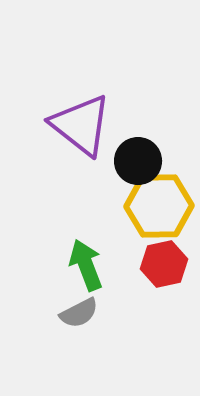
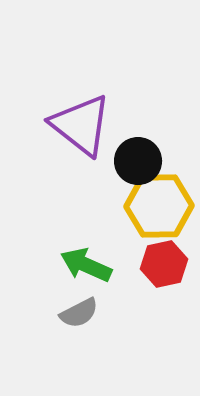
green arrow: rotated 45 degrees counterclockwise
